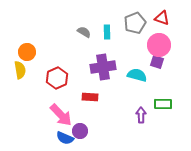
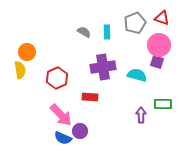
blue semicircle: moved 2 px left
